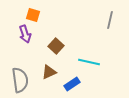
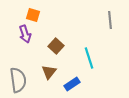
gray line: rotated 18 degrees counterclockwise
cyan line: moved 4 px up; rotated 60 degrees clockwise
brown triangle: rotated 28 degrees counterclockwise
gray semicircle: moved 2 px left
